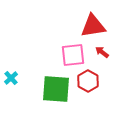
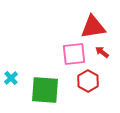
red triangle: moved 1 px down
pink square: moved 1 px right, 1 px up
green square: moved 11 px left, 1 px down
